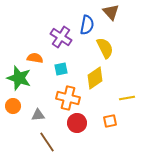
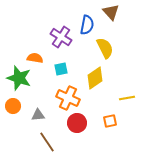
orange cross: rotated 10 degrees clockwise
